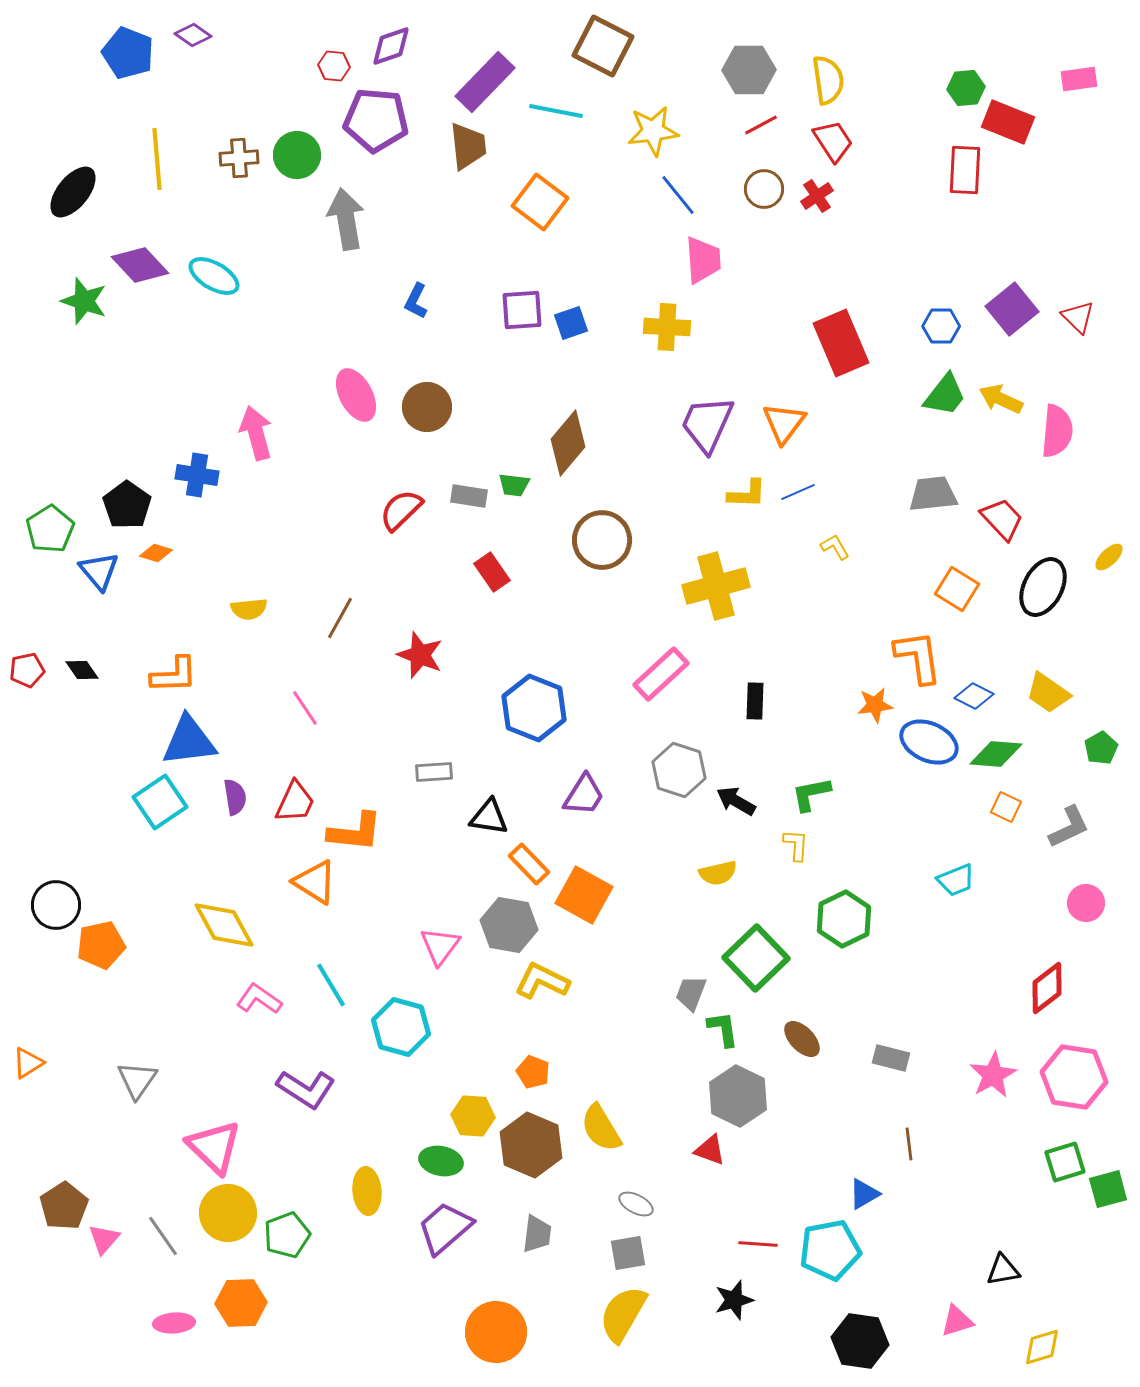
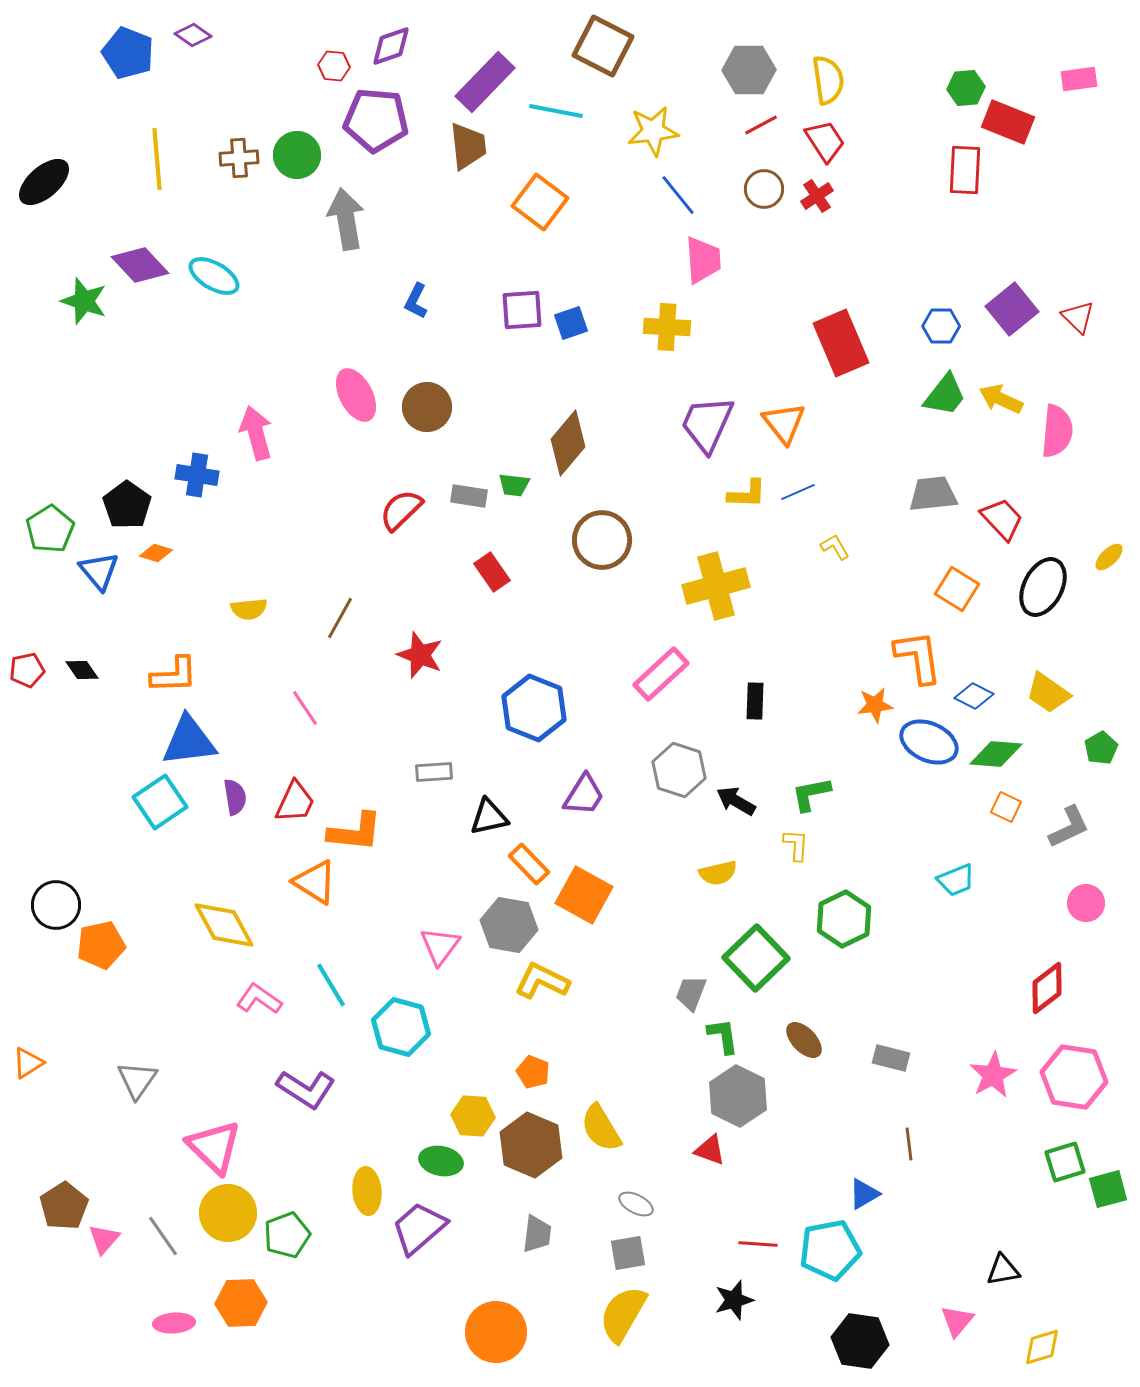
red trapezoid at (833, 141): moved 8 px left
black ellipse at (73, 192): moved 29 px left, 10 px up; rotated 10 degrees clockwise
orange triangle at (784, 423): rotated 15 degrees counterclockwise
black triangle at (489, 817): rotated 21 degrees counterclockwise
green L-shape at (723, 1029): moved 7 px down
brown ellipse at (802, 1039): moved 2 px right, 1 px down
purple trapezoid at (445, 1228): moved 26 px left
pink triangle at (957, 1321): rotated 33 degrees counterclockwise
